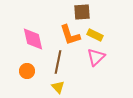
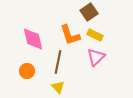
brown square: moved 7 px right; rotated 30 degrees counterclockwise
